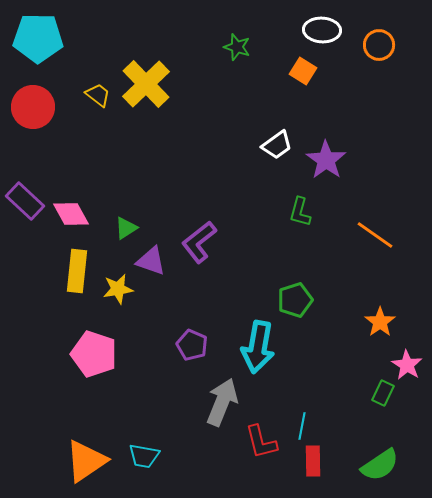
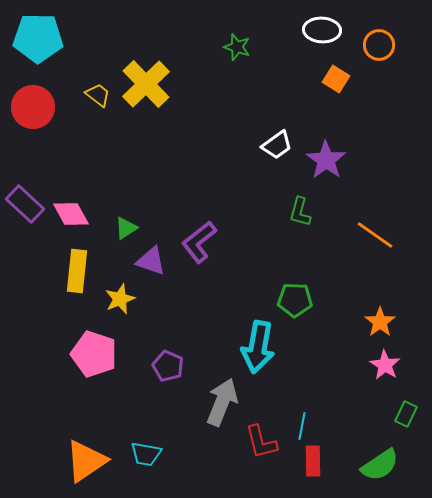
orange square: moved 33 px right, 8 px down
purple rectangle: moved 3 px down
yellow star: moved 2 px right, 10 px down; rotated 12 degrees counterclockwise
green pentagon: rotated 20 degrees clockwise
purple pentagon: moved 24 px left, 21 px down
pink star: moved 22 px left
green rectangle: moved 23 px right, 21 px down
cyan trapezoid: moved 2 px right, 2 px up
